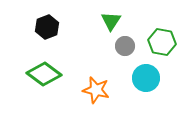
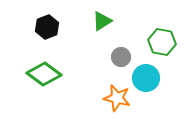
green triangle: moved 9 px left; rotated 25 degrees clockwise
gray circle: moved 4 px left, 11 px down
orange star: moved 21 px right, 8 px down
